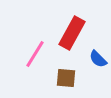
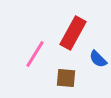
red rectangle: moved 1 px right
